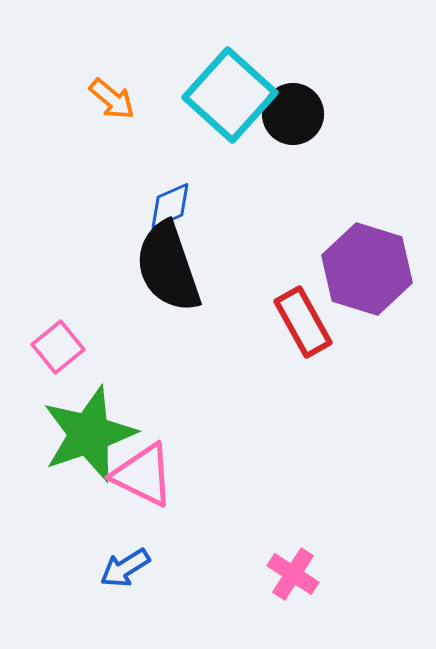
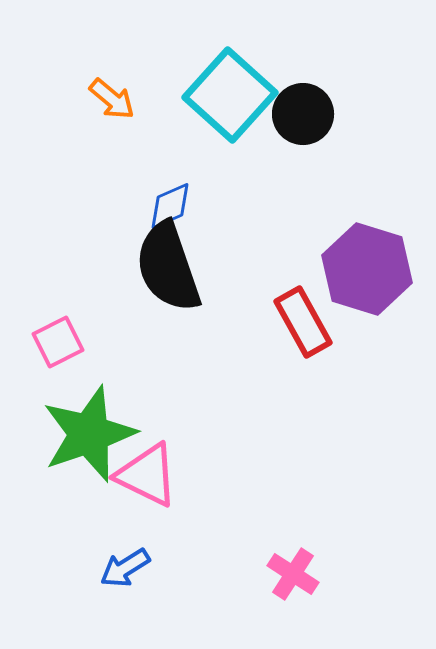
black circle: moved 10 px right
pink square: moved 5 px up; rotated 12 degrees clockwise
pink triangle: moved 4 px right
